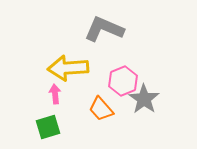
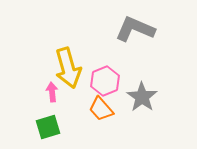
gray L-shape: moved 31 px right
yellow arrow: rotated 102 degrees counterclockwise
pink hexagon: moved 18 px left
pink arrow: moved 3 px left, 2 px up
gray star: moved 2 px left, 2 px up
